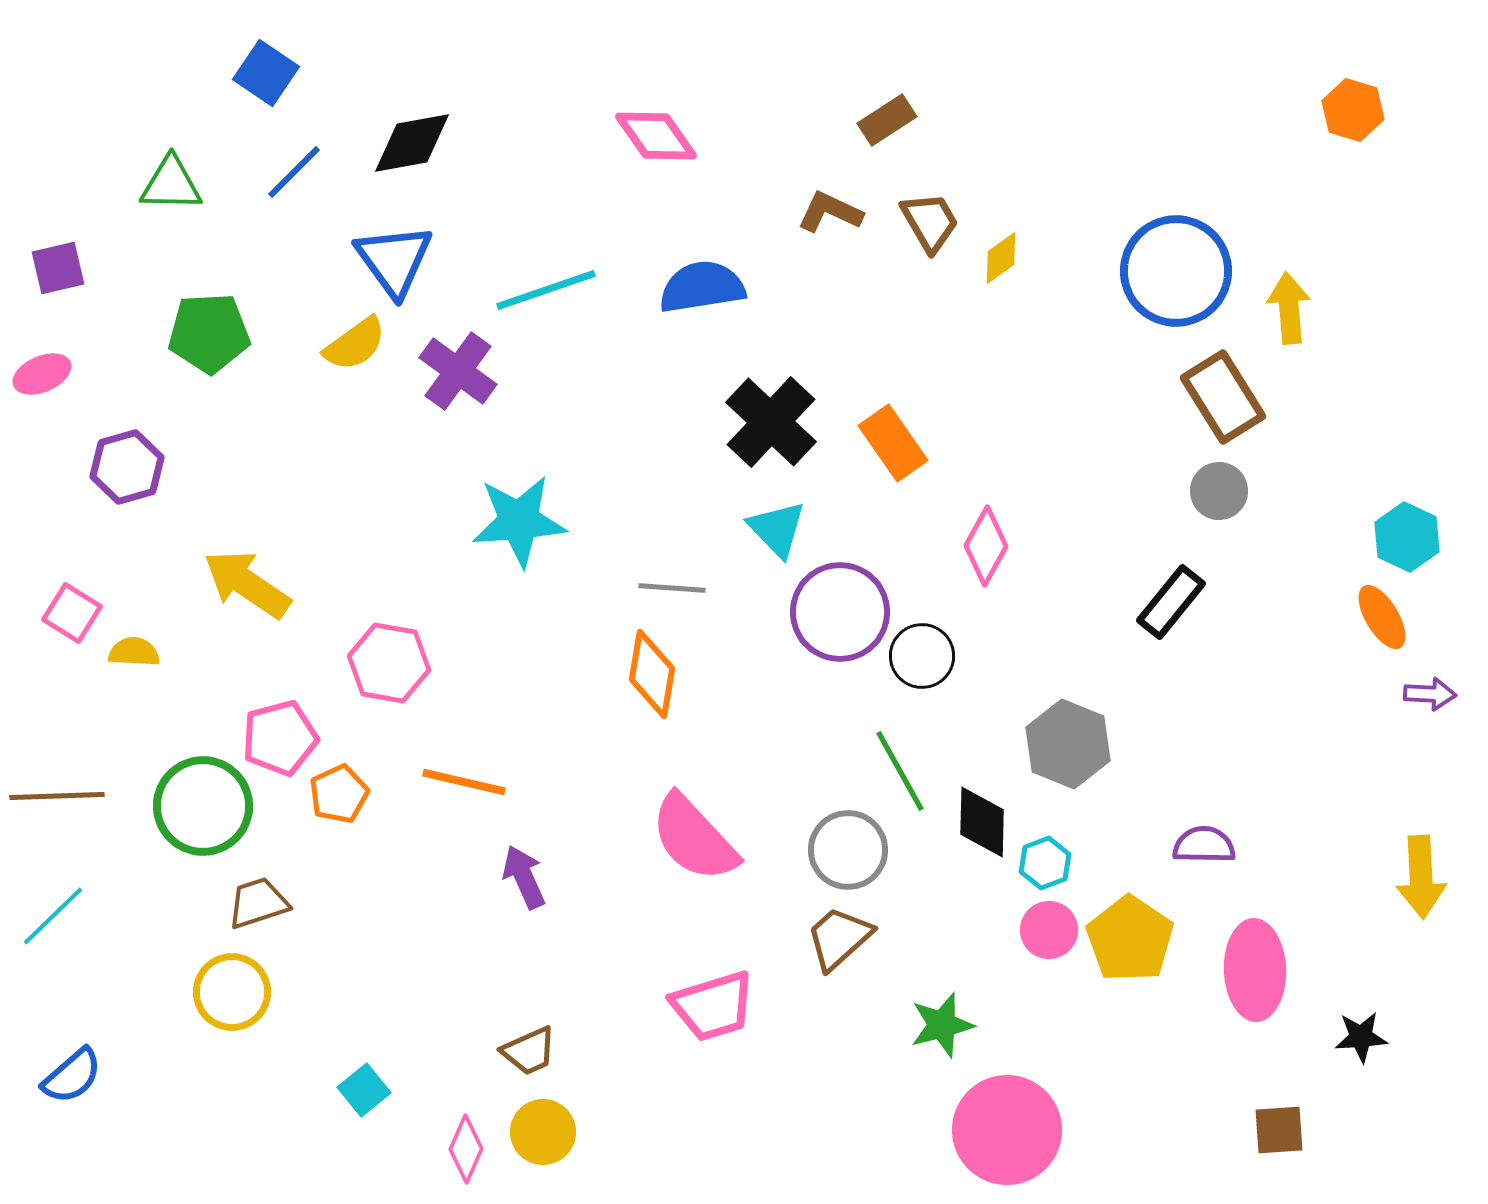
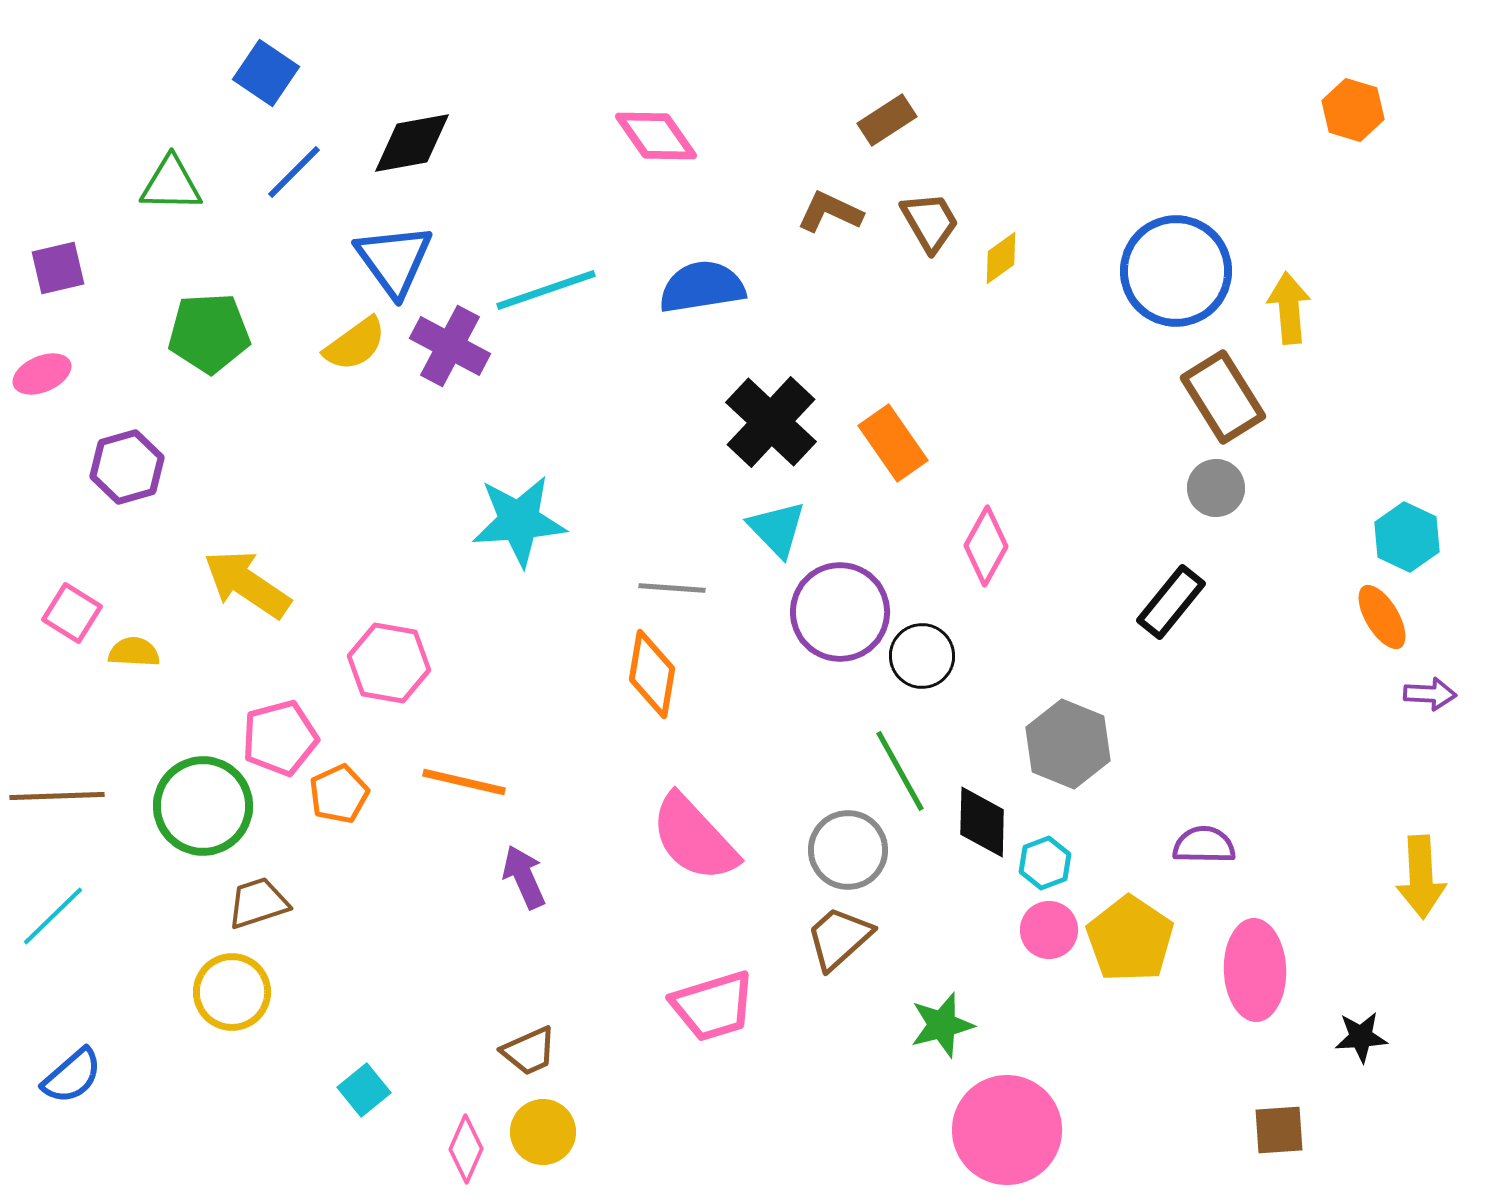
purple cross at (458, 371): moved 8 px left, 25 px up; rotated 8 degrees counterclockwise
gray circle at (1219, 491): moved 3 px left, 3 px up
